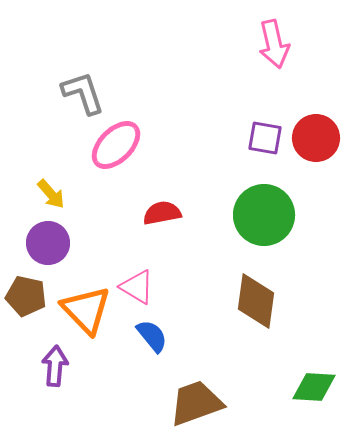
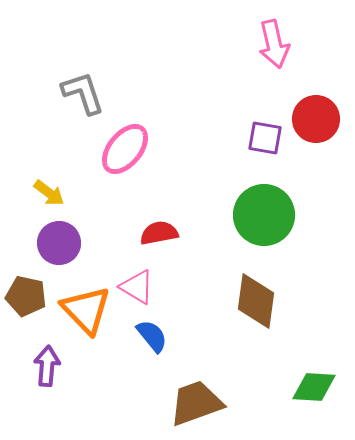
red circle: moved 19 px up
pink ellipse: moved 9 px right, 4 px down; rotated 6 degrees counterclockwise
yellow arrow: moved 2 px left, 1 px up; rotated 12 degrees counterclockwise
red semicircle: moved 3 px left, 20 px down
purple circle: moved 11 px right
purple arrow: moved 8 px left
